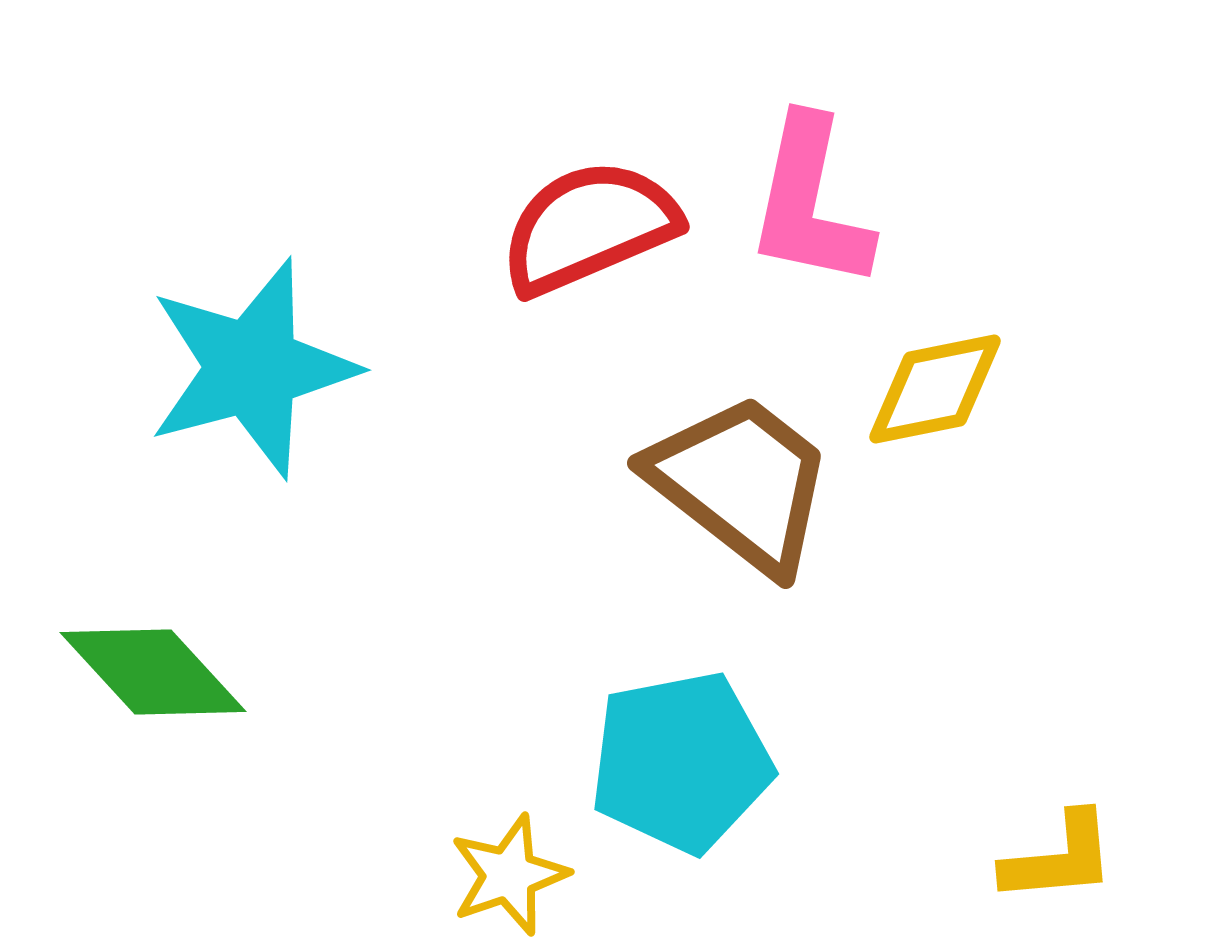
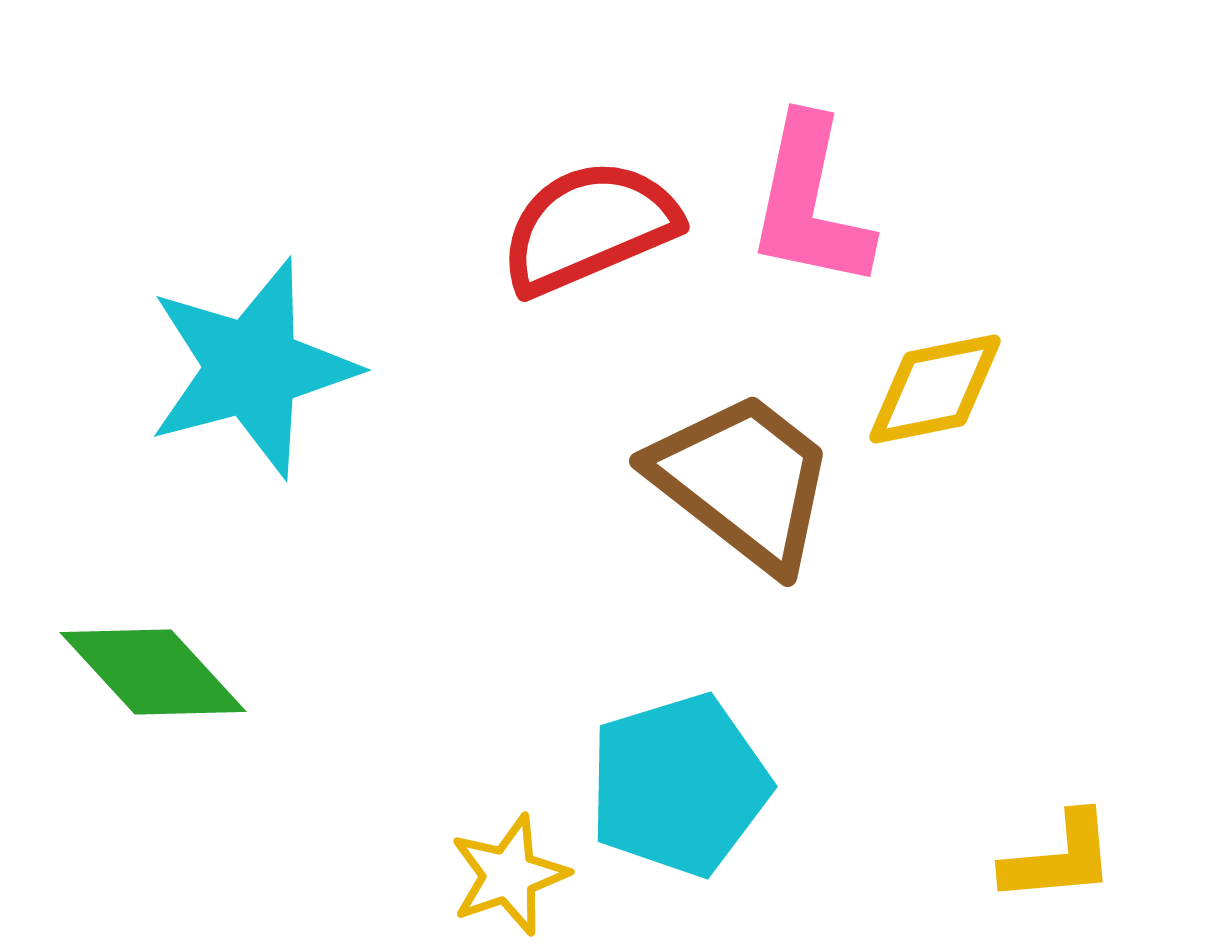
brown trapezoid: moved 2 px right, 2 px up
cyan pentagon: moved 2 px left, 23 px down; rotated 6 degrees counterclockwise
